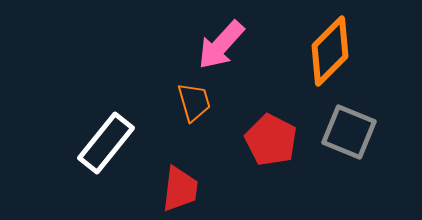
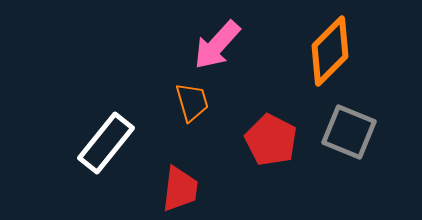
pink arrow: moved 4 px left
orange trapezoid: moved 2 px left
